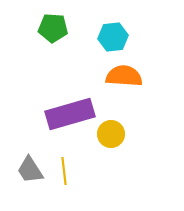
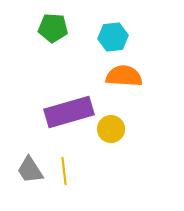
purple rectangle: moved 1 px left, 2 px up
yellow circle: moved 5 px up
